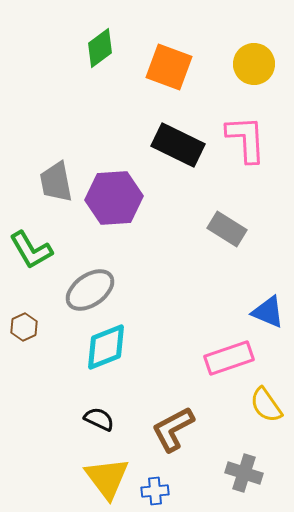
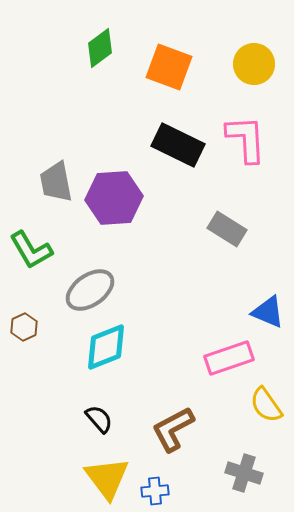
black semicircle: rotated 24 degrees clockwise
